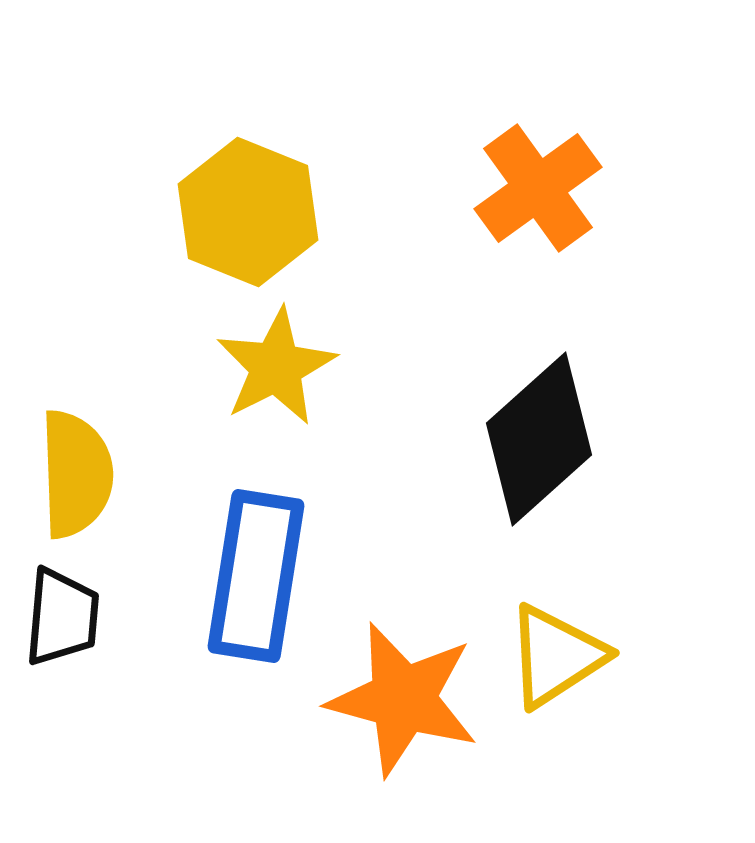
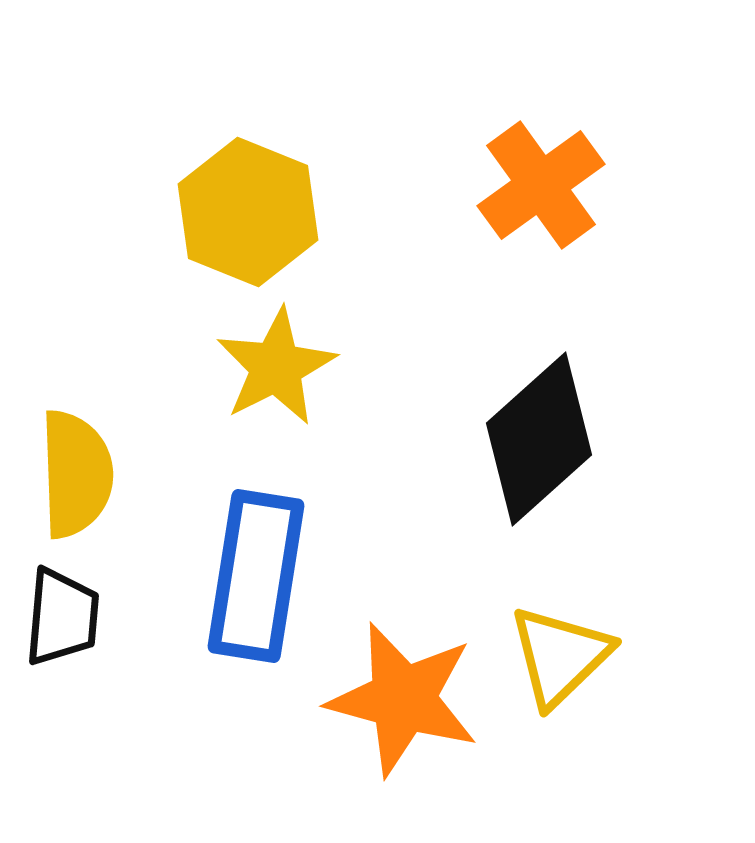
orange cross: moved 3 px right, 3 px up
yellow triangle: moved 4 px right; rotated 11 degrees counterclockwise
